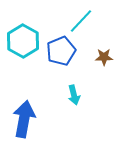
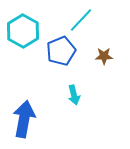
cyan line: moved 1 px up
cyan hexagon: moved 10 px up
brown star: moved 1 px up
